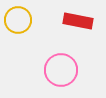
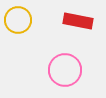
pink circle: moved 4 px right
